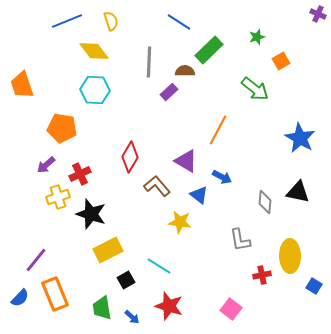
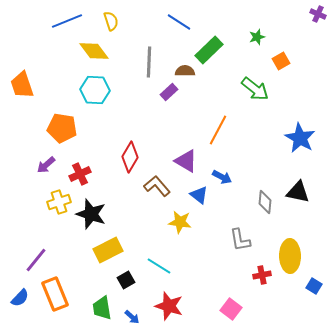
yellow cross at (58, 197): moved 1 px right, 5 px down
